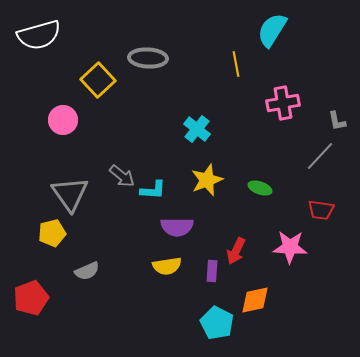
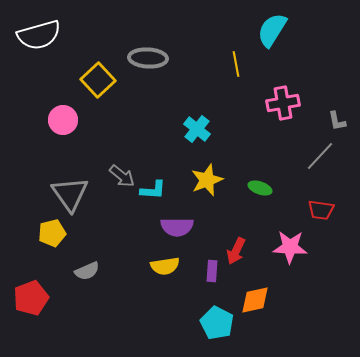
yellow semicircle: moved 2 px left
